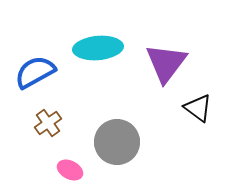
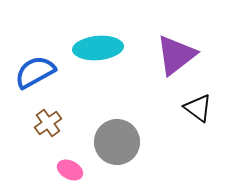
purple triangle: moved 10 px right, 8 px up; rotated 15 degrees clockwise
